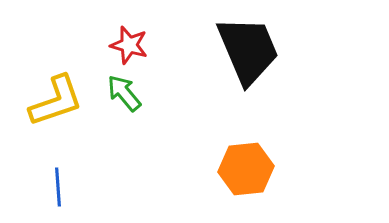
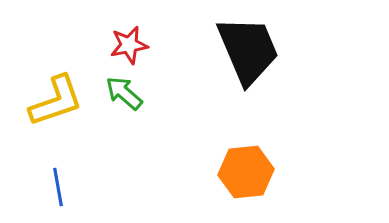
red star: rotated 27 degrees counterclockwise
green arrow: rotated 9 degrees counterclockwise
orange hexagon: moved 3 px down
blue line: rotated 6 degrees counterclockwise
